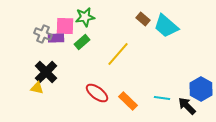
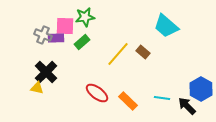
brown rectangle: moved 33 px down
gray cross: moved 1 px down
